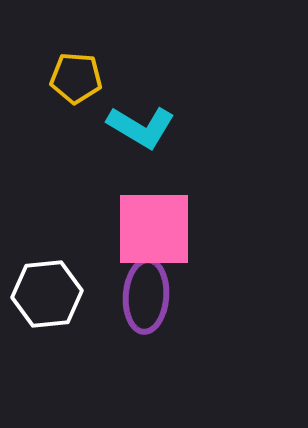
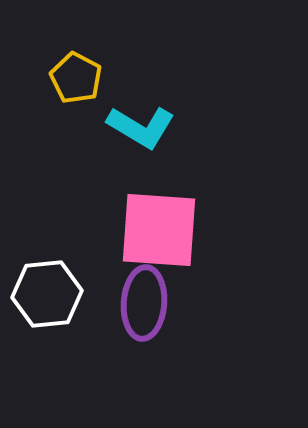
yellow pentagon: rotated 24 degrees clockwise
pink square: moved 5 px right, 1 px down; rotated 4 degrees clockwise
purple ellipse: moved 2 px left, 7 px down
